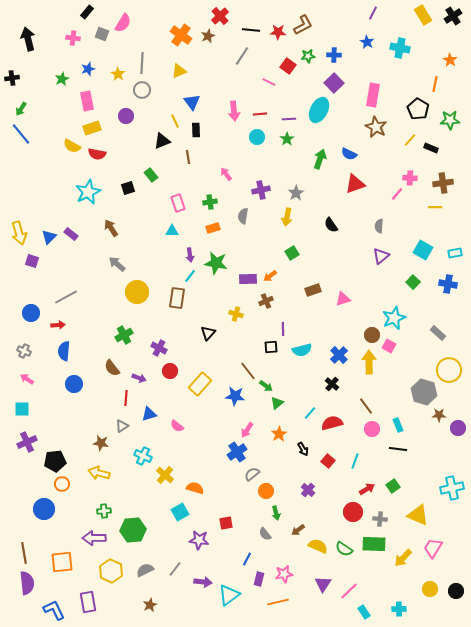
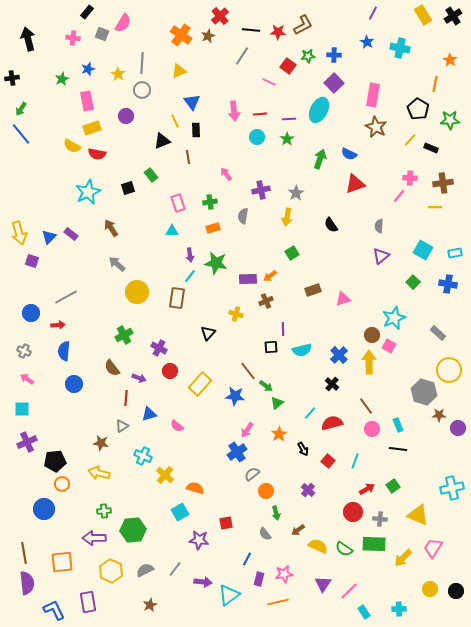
pink line at (397, 194): moved 2 px right, 2 px down
